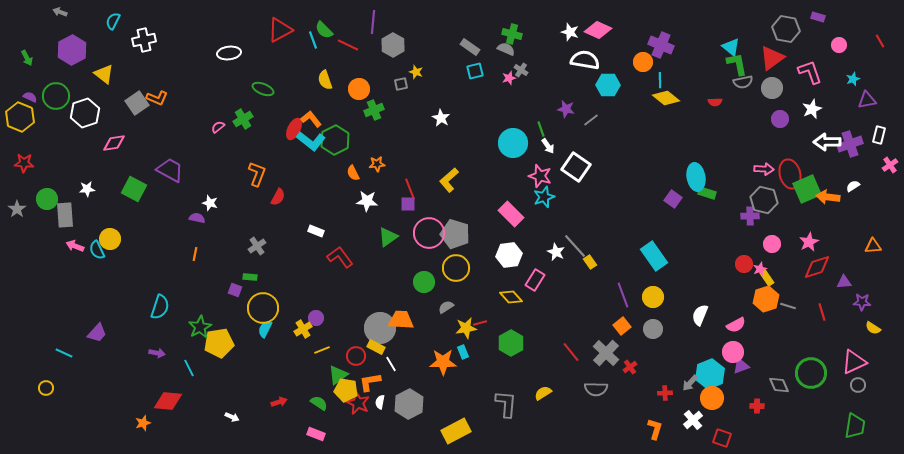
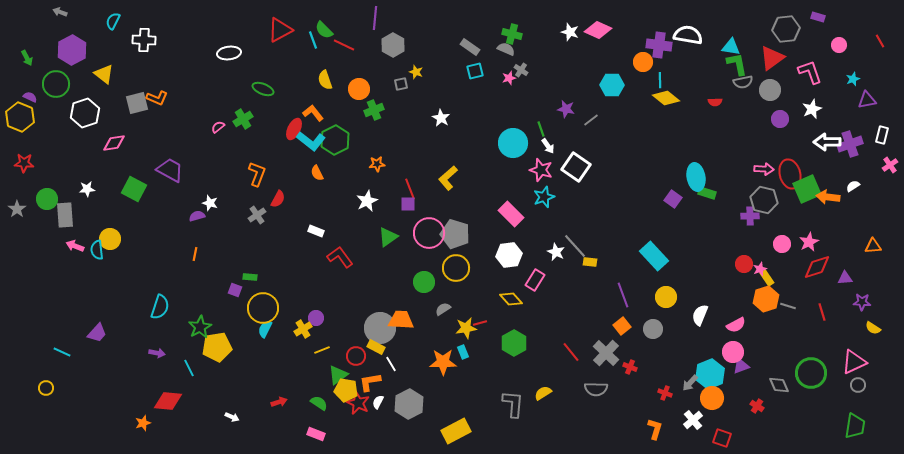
purple line at (373, 22): moved 2 px right, 4 px up
gray hexagon at (786, 29): rotated 16 degrees counterclockwise
white cross at (144, 40): rotated 15 degrees clockwise
red line at (348, 45): moved 4 px left
purple cross at (661, 45): moved 2 px left; rotated 15 degrees counterclockwise
cyan triangle at (731, 47): rotated 30 degrees counterclockwise
white semicircle at (585, 60): moved 103 px right, 25 px up
cyan hexagon at (608, 85): moved 4 px right
gray circle at (772, 88): moved 2 px left, 2 px down
green circle at (56, 96): moved 12 px up
gray square at (137, 103): rotated 20 degrees clockwise
orange L-shape at (311, 119): moved 2 px right, 6 px up
white rectangle at (879, 135): moved 3 px right
orange semicircle at (353, 173): moved 36 px left
pink star at (540, 176): moved 1 px right, 6 px up
yellow L-shape at (449, 180): moved 1 px left, 2 px up
red semicircle at (278, 197): moved 2 px down
white star at (367, 201): rotated 30 degrees counterclockwise
purple semicircle at (197, 218): moved 2 px up; rotated 28 degrees counterclockwise
pink circle at (772, 244): moved 10 px right
gray cross at (257, 246): moved 31 px up
cyan semicircle at (97, 250): rotated 18 degrees clockwise
cyan rectangle at (654, 256): rotated 8 degrees counterclockwise
yellow rectangle at (590, 262): rotated 48 degrees counterclockwise
purple triangle at (844, 282): moved 1 px right, 4 px up
yellow diamond at (511, 297): moved 2 px down
yellow circle at (653, 297): moved 13 px right
gray semicircle at (446, 307): moved 3 px left, 2 px down
yellow pentagon at (219, 343): moved 2 px left, 4 px down
green hexagon at (511, 343): moved 3 px right
cyan line at (64, 353): moved 2 px left, 1 px up
red cross at (630, 367): rotated 32 degrees counterclockwise
red cross at (665, 393): rotated 24 degrees clockwise
white semicircle at (380, 402): moved 2 px left; rotated 16 degrees clockwise
gray L-shape at (506, 404): moved 7 px right
red cross at (757, 406): rotated 32 degrees clockwise
